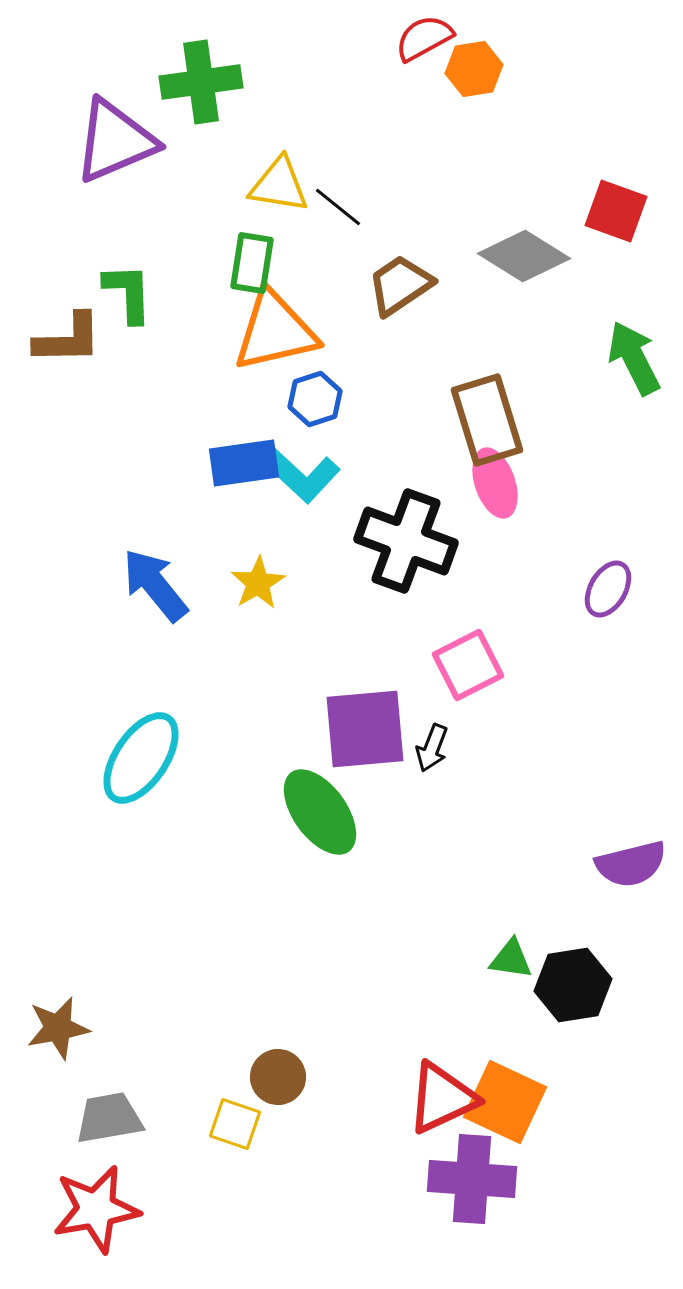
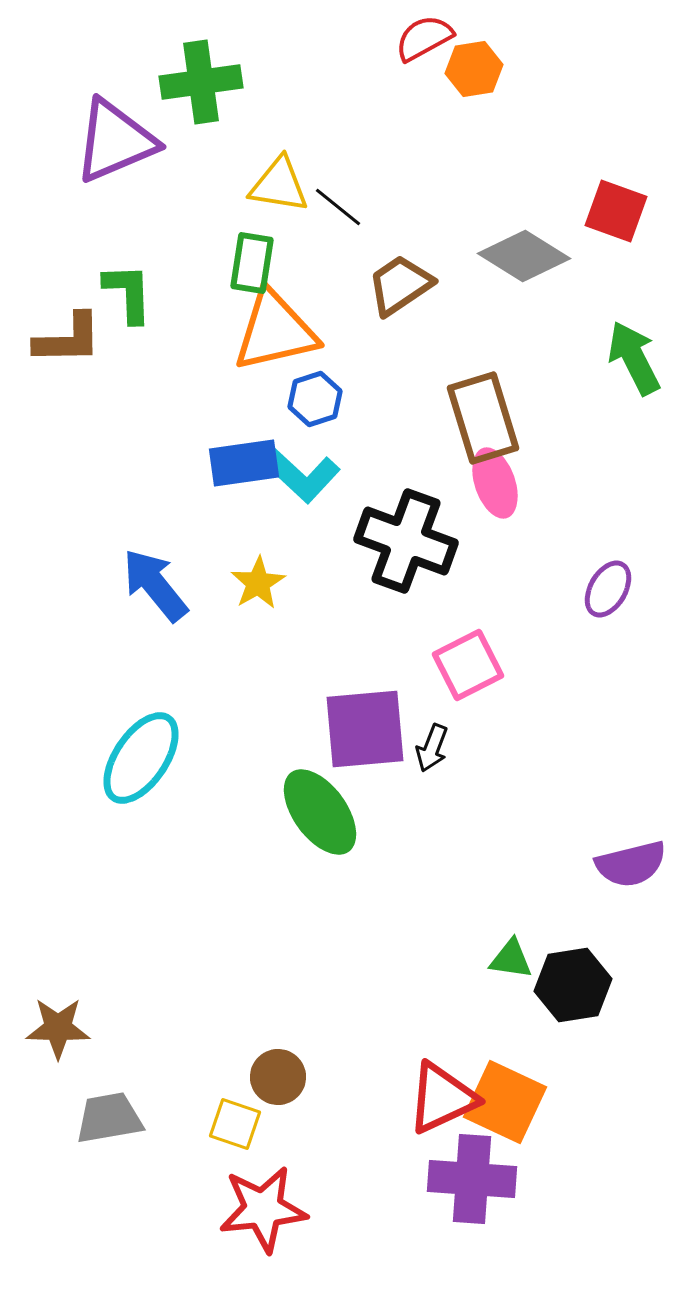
brown rectangle: moved 4 px left, 2 px up
brown star: rotated 12 degrees clockwise
red star: moved 167 px right; rotated 4 degrees clockwise
